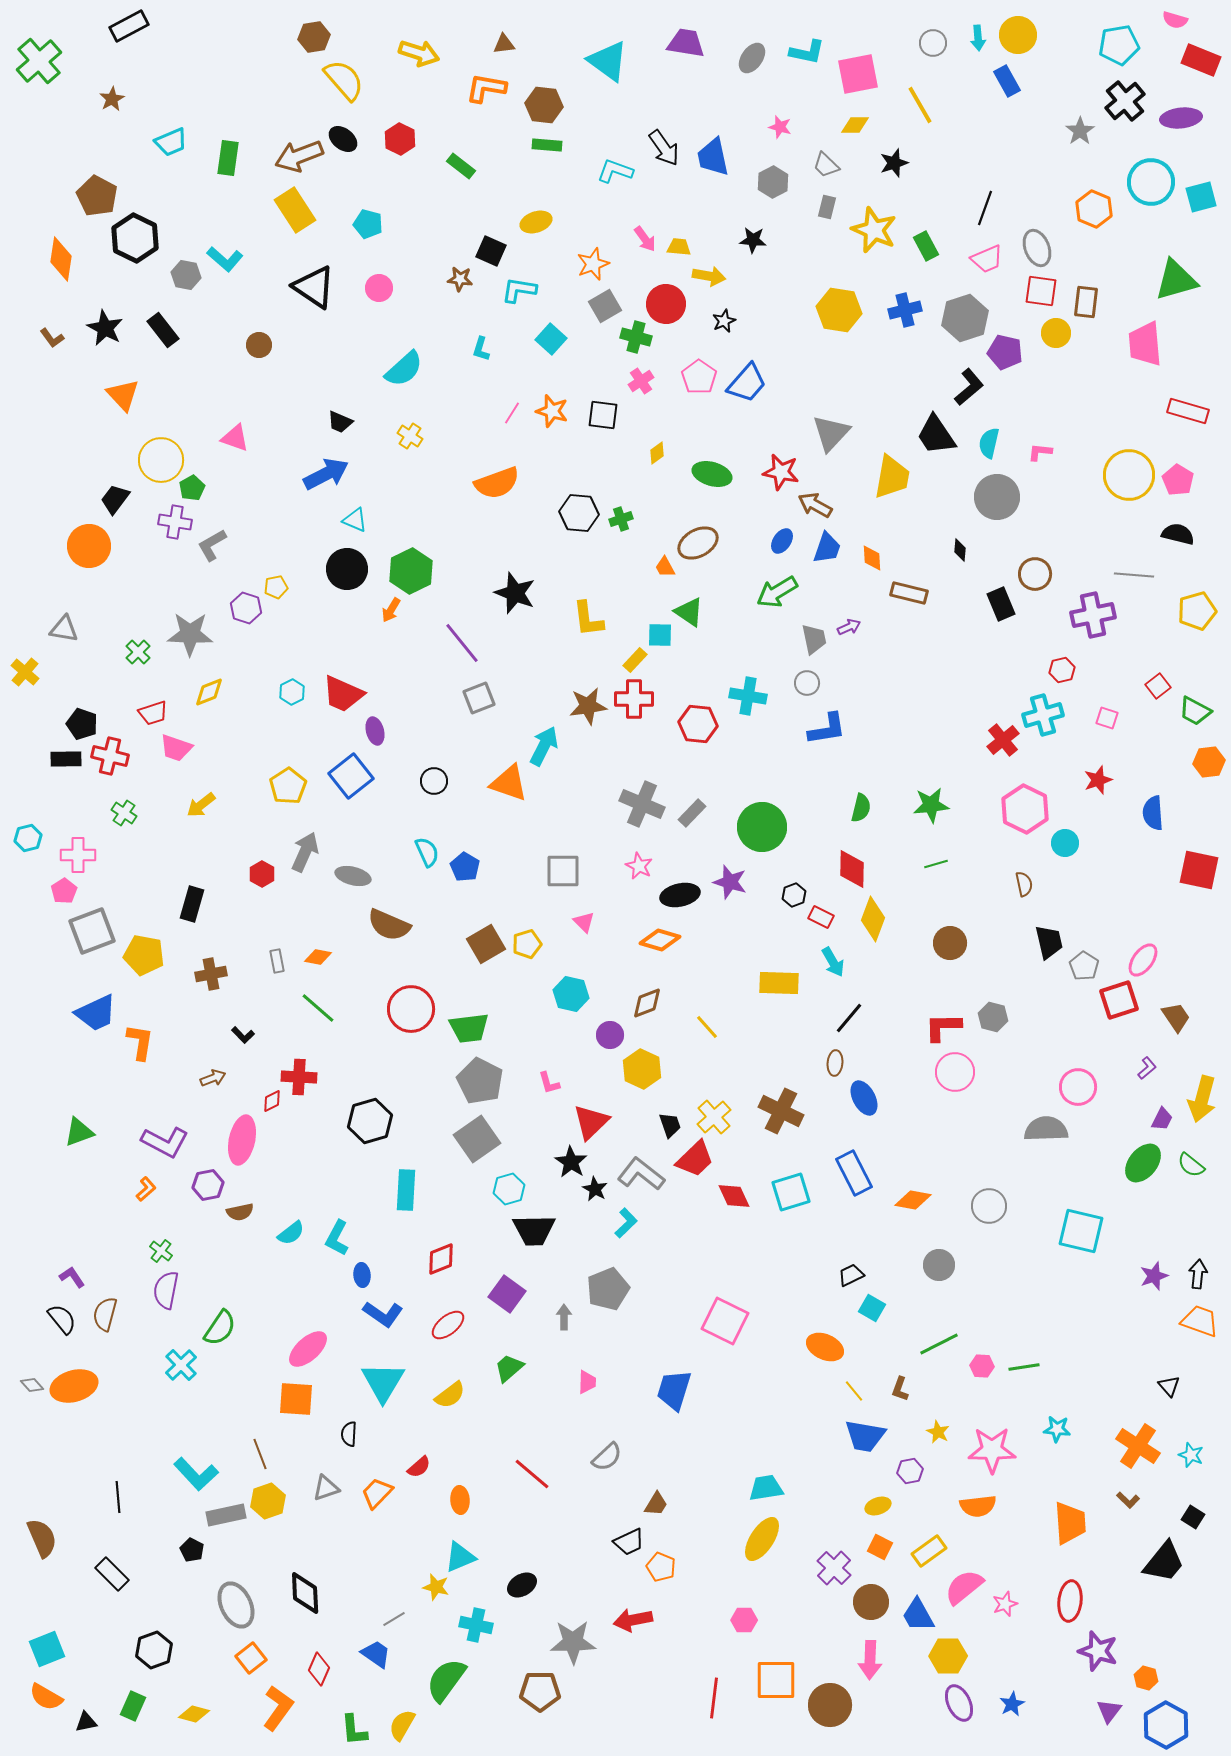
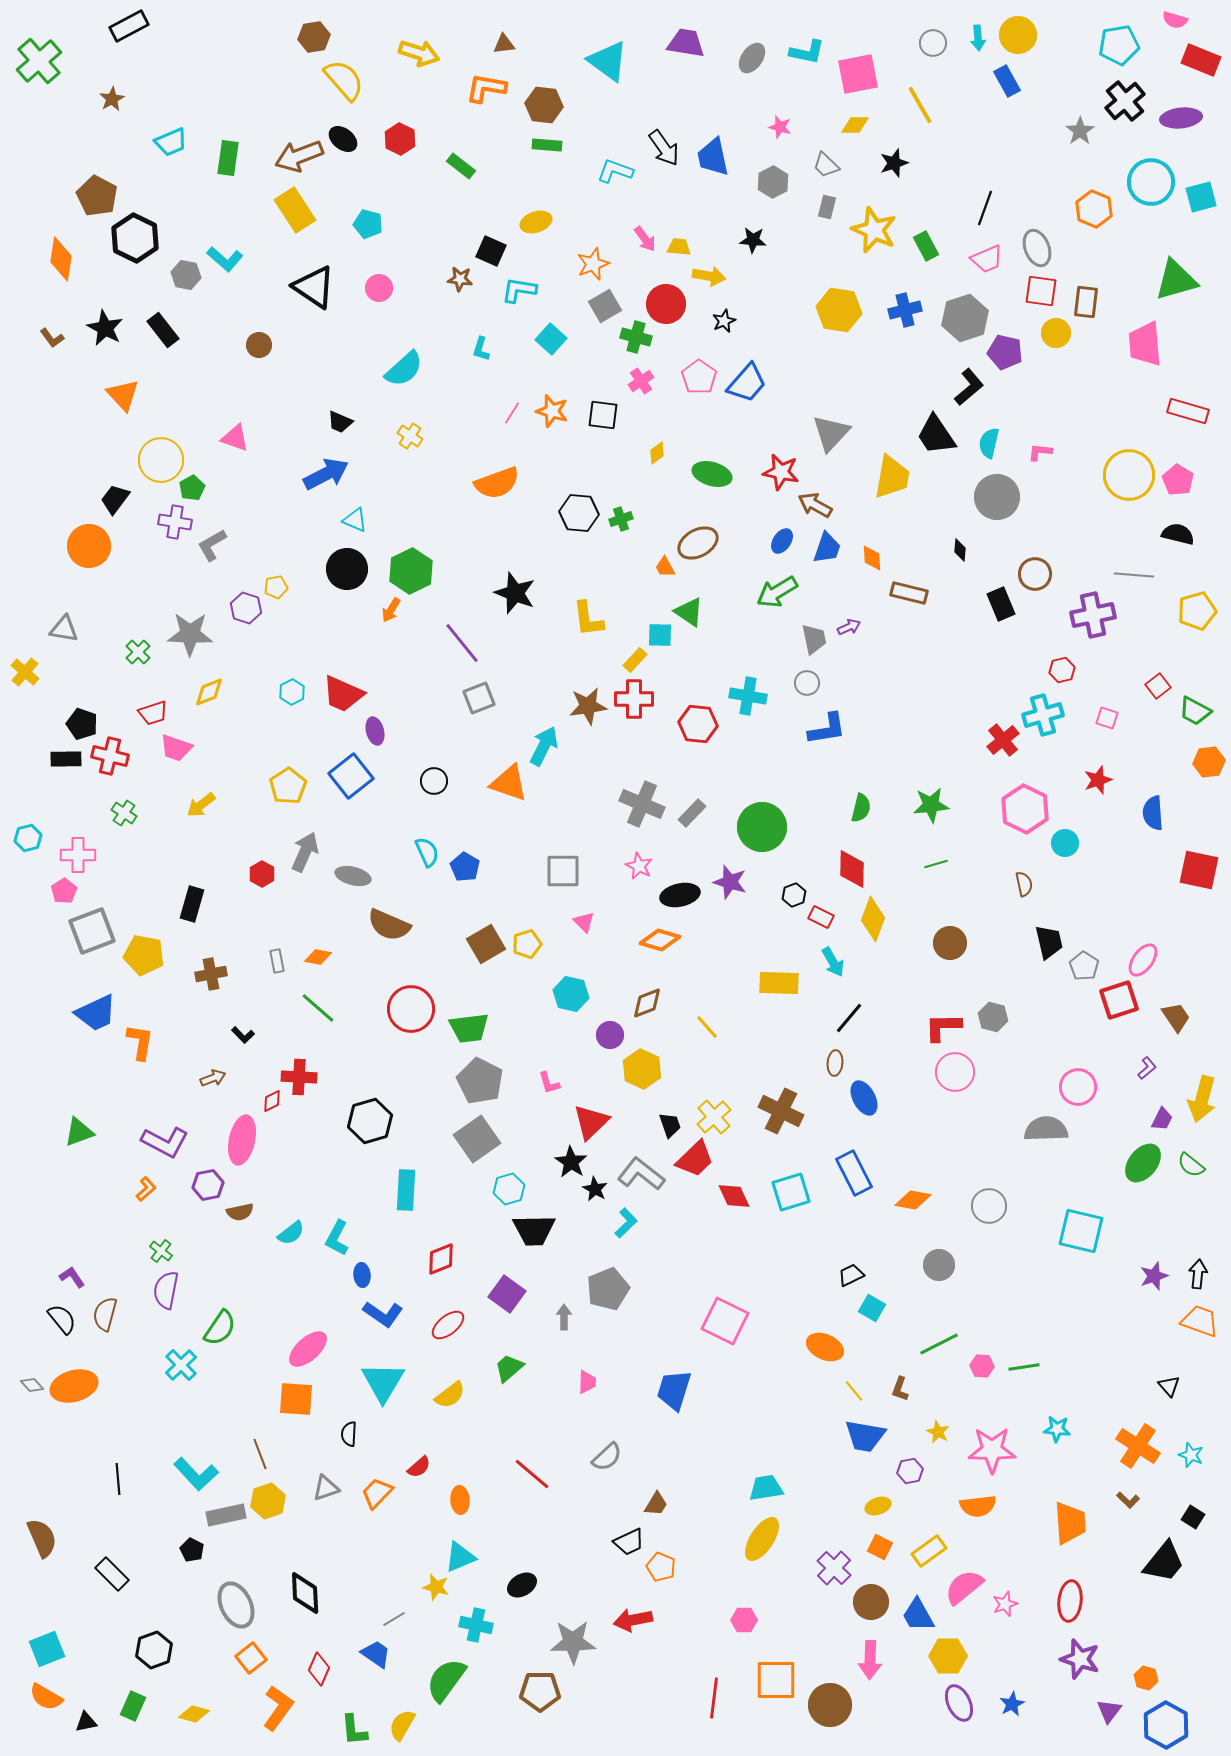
black line at (118, 1497): moved 18 px up
purple star at (1098, 1651): moved 18 px left, 8 px down
